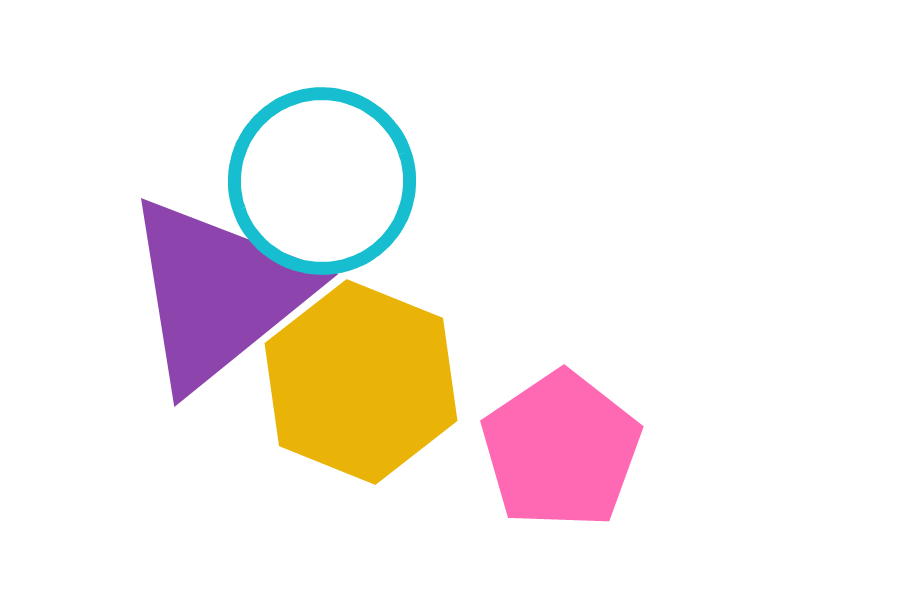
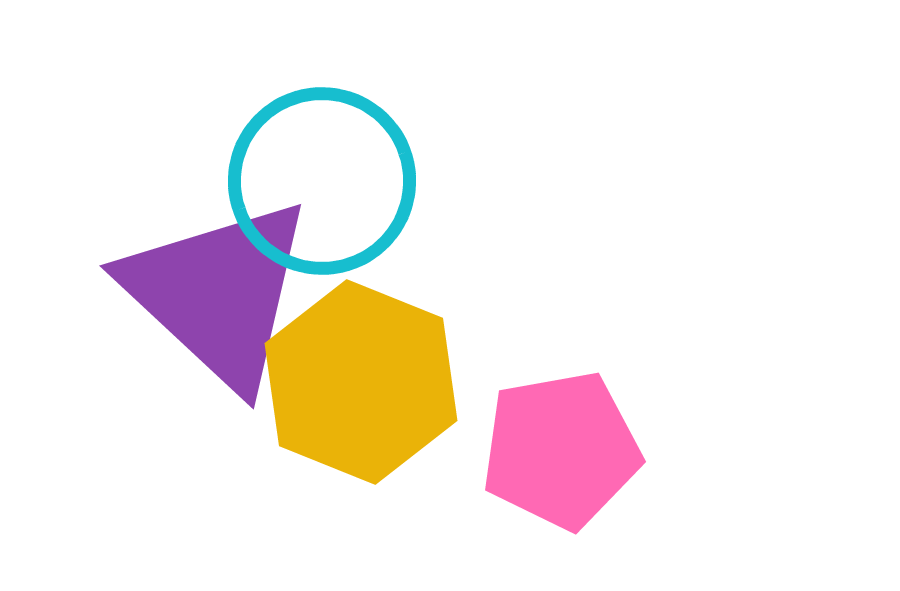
purple triangle: rotated 38 degrees counterclockwise
pink pentagon: rotated 24 degrees clockwise
